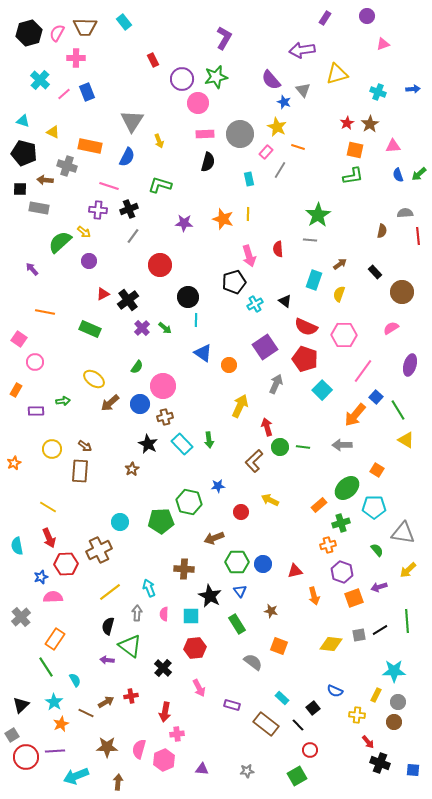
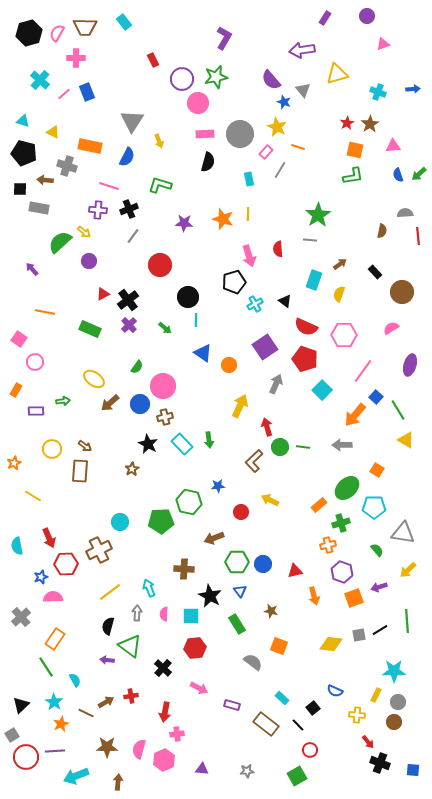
purple cross at (142, 328): moved 13 px left, 3 px up
yellow line at (48, 507): moved 15 px left, 11 px up
pink arrow at (199, 688): rotated 36 degrees counterclockwise
